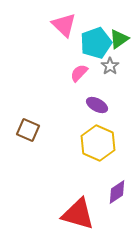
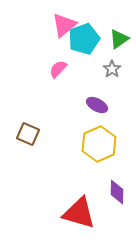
pink triangle: rotated 36 degrees clockwise
cyan pentagon: moved 12 px left, 4 px up
gray star: moved 2 px right, 3 px down
pink semicircle: moved 21 px left, 4 px up
brown square: moved 4 px down
yellow hexagon: moved 1 px right, 1 px down; rotated 12 degrees clockwise
purple diamond: rotated 55 degrees counterclockwise
red triangle: moved 1 px right, 1 px up
